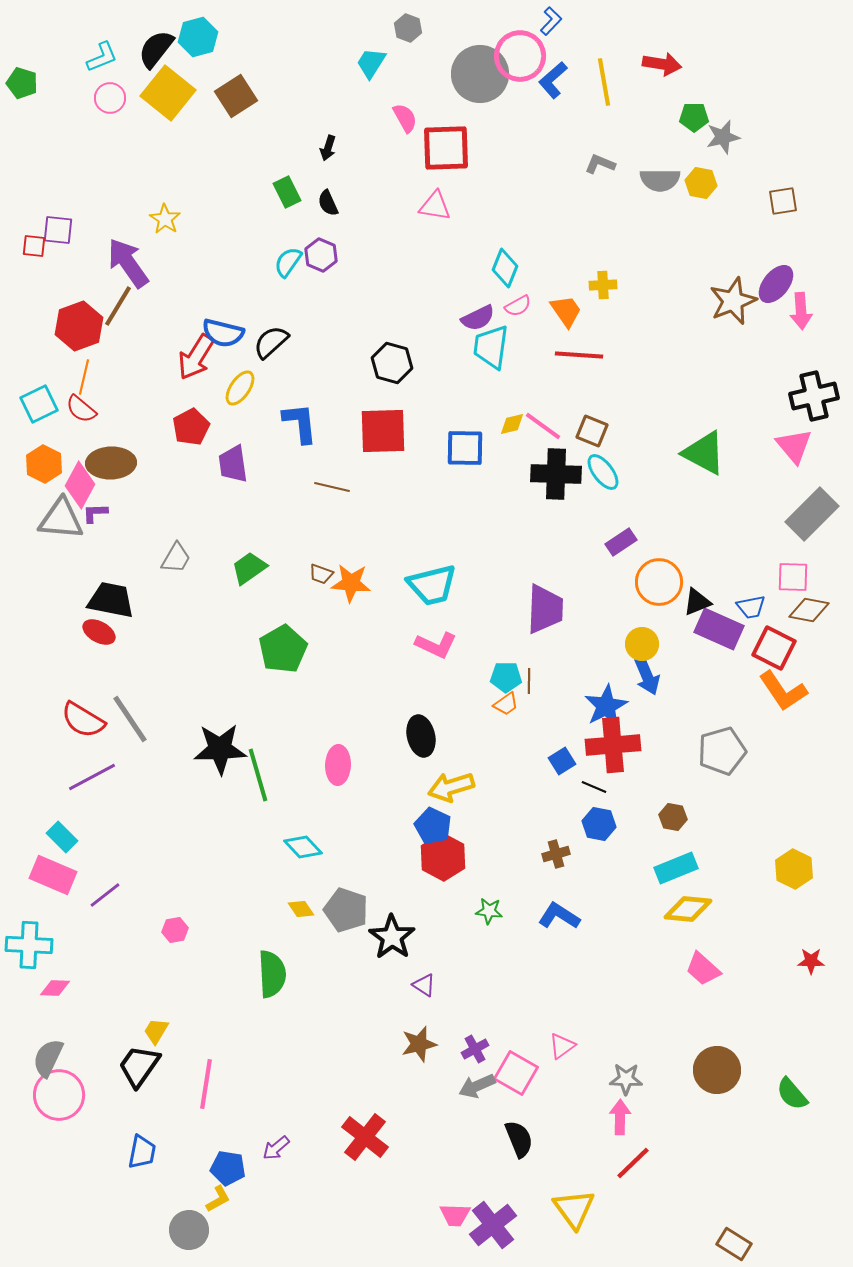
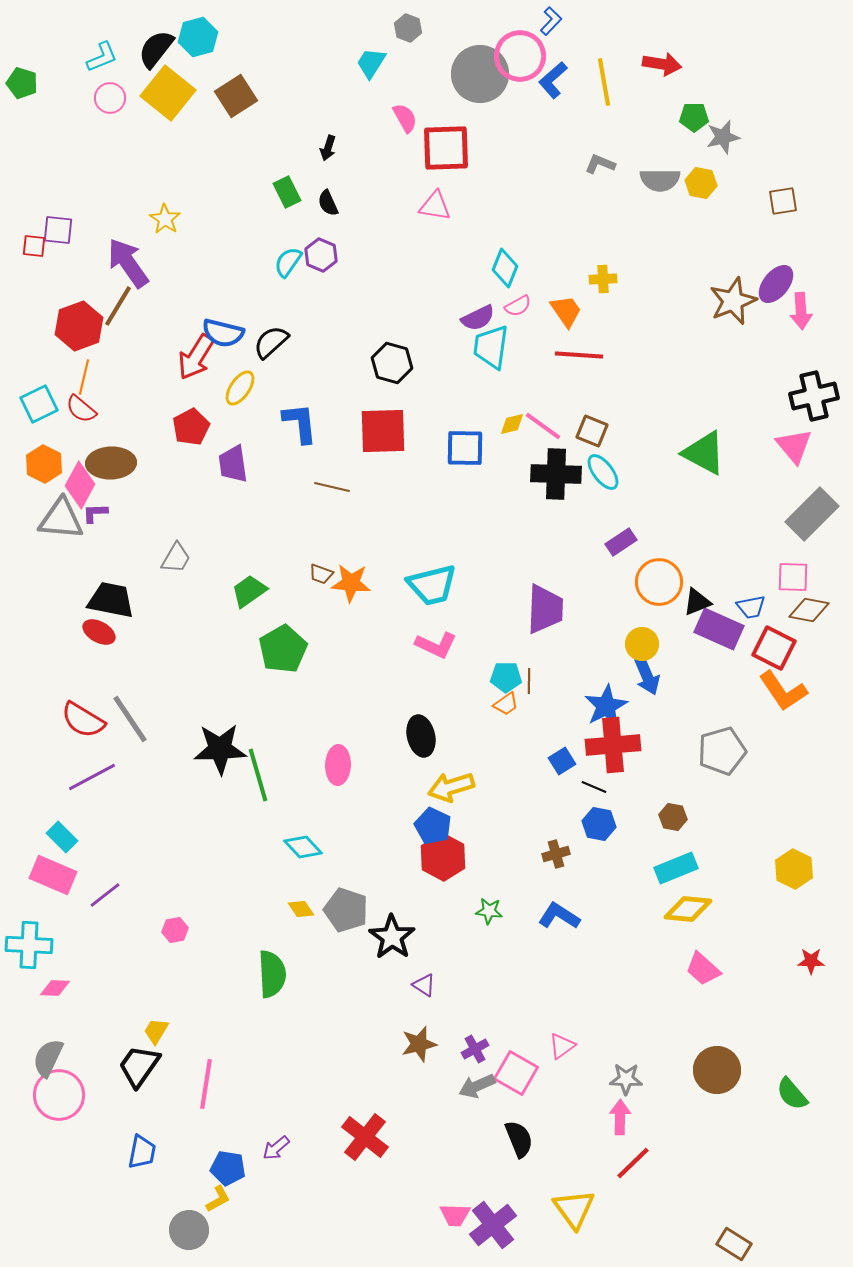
yellow cross at (603, 285): moved 6 px up
green trapezoid at (249, 568): moved 23 px down
